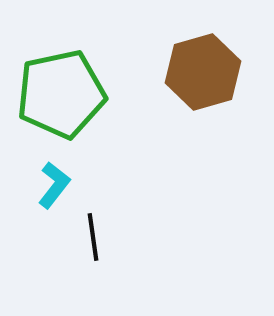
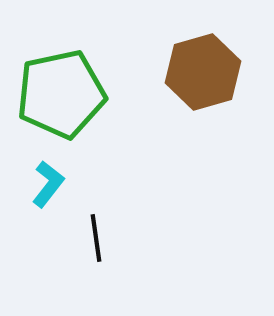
cyan L-shape: moved 6 px left, 1 px up
black line: moved 3 px right, 1 px down
